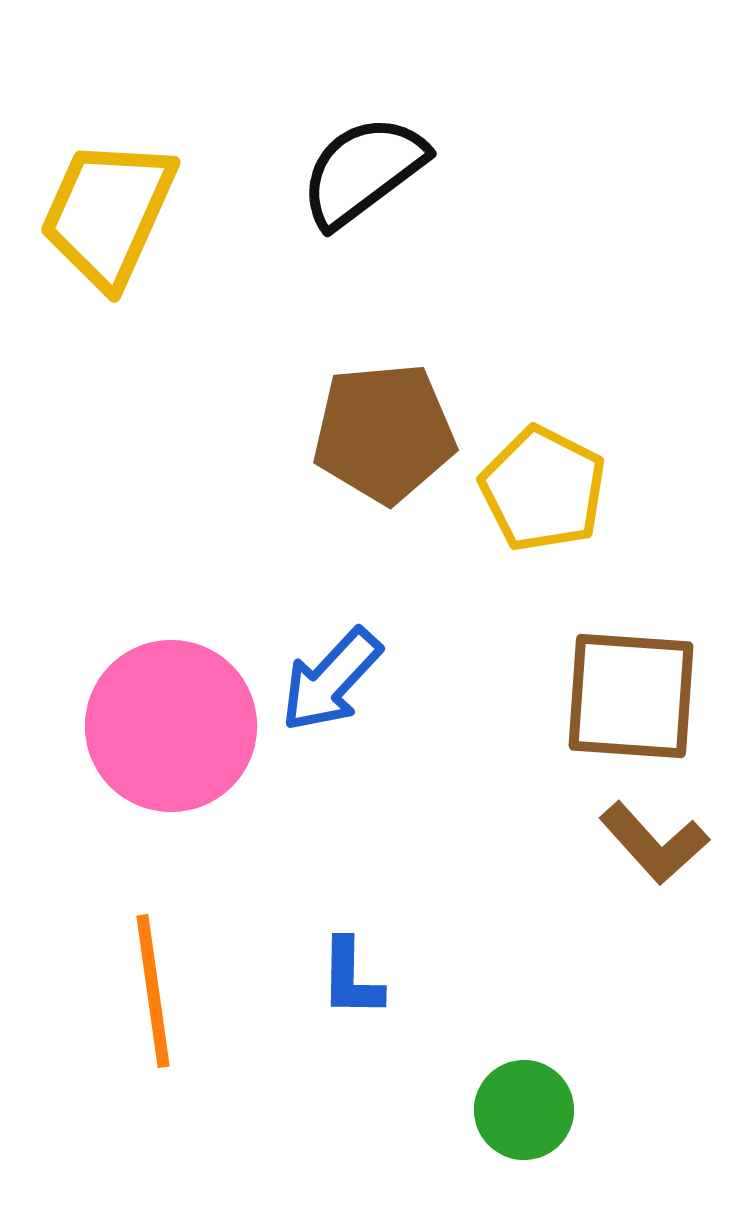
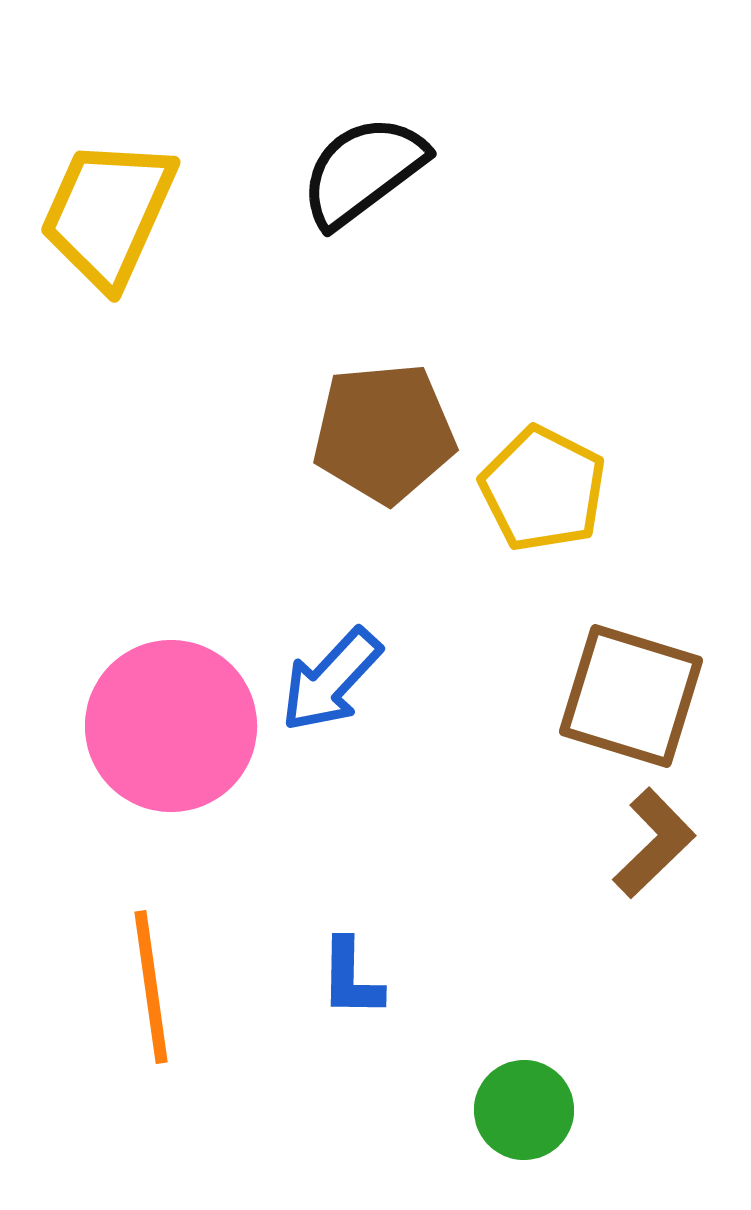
brown square: rotated 13 degrees clockwise
brown L-shape: rotated 92 degrees counterclockwise
orange line: moved 2 px left, 4 px up
